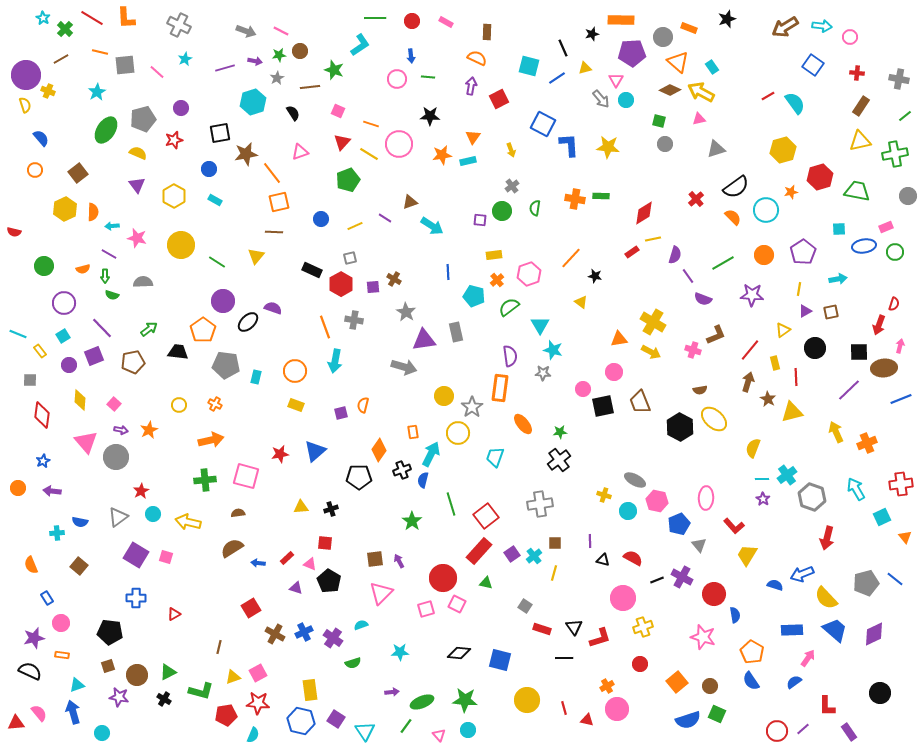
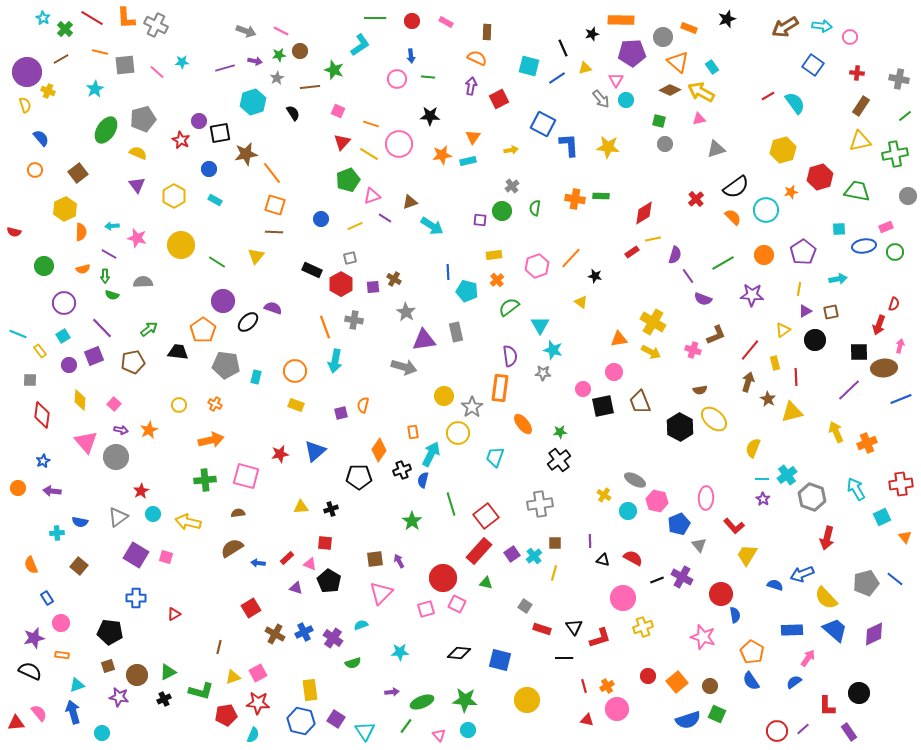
gray cross at (179, 25): moved 23 px left
cyan star at (185, 59): moved 3 px left, 3 px down; rotated 24 degrees clockwise
purple circle at (26, 75): moved 1 px right, 3 px up
cyan star at (97, 92): moved 2 px left, 3 px up
purple circle at (181, 108): moved 18 px right, 13 px down
red star at (174, 140): moved 7 px right; rotated 30 degrees counterclockwise
yellow arrow at (511, 150): rotated 80 degrees counterclockwise
pink triangle at (300, 152): moved 72 px right, 44 px down
orange square at (279, 202): moved 4 px left, 3 px down; rotated 30 degrees clockwise
orange semicircle at (93, 212): moved 12 px left, 20 px down
pink hexagon at (529, 274): moved 8 px right, 8 px up
cyan pentagon at (474, 296): moved 7 px left, 5 px up
black circle at (815, 348): moved 8 px up
yellow cross at (604, 495): rotated 16 degrees clockwise
red circle at (714, 594): moved 7 px right
red circle at (640, 664): moved 8 px right, 12 px down
black circle at (880, 693): moved 21 px left
black cross at (164, 699): rotated 32 degrees clockwise
red line at (564, 708): moved 20 px right, 22 px up
